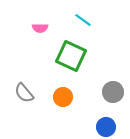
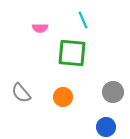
cyan line: rotated 30 degrees clockwise
green square: moved 1 px right, 3 px up; rotated 20 degrees counterclockwise
gray semicircle: moved 3 px left
